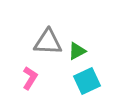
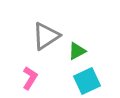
gray triangle: moved 2 px left, 6 px up; rotated 36 degrees counterclockwise
